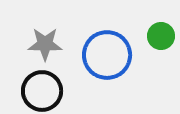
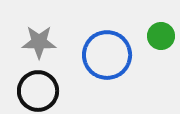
gray star: moved 6 px left, 2 px up
black circle: moved 4 px left
